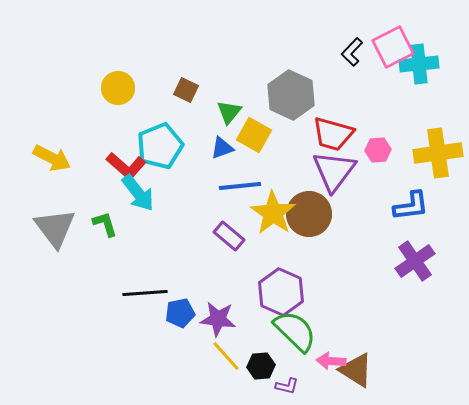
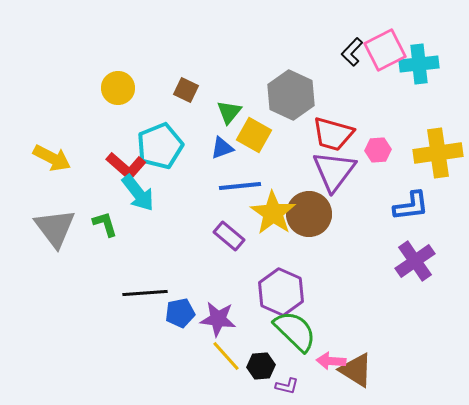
pink square: moved 8 px left, 3 px down
